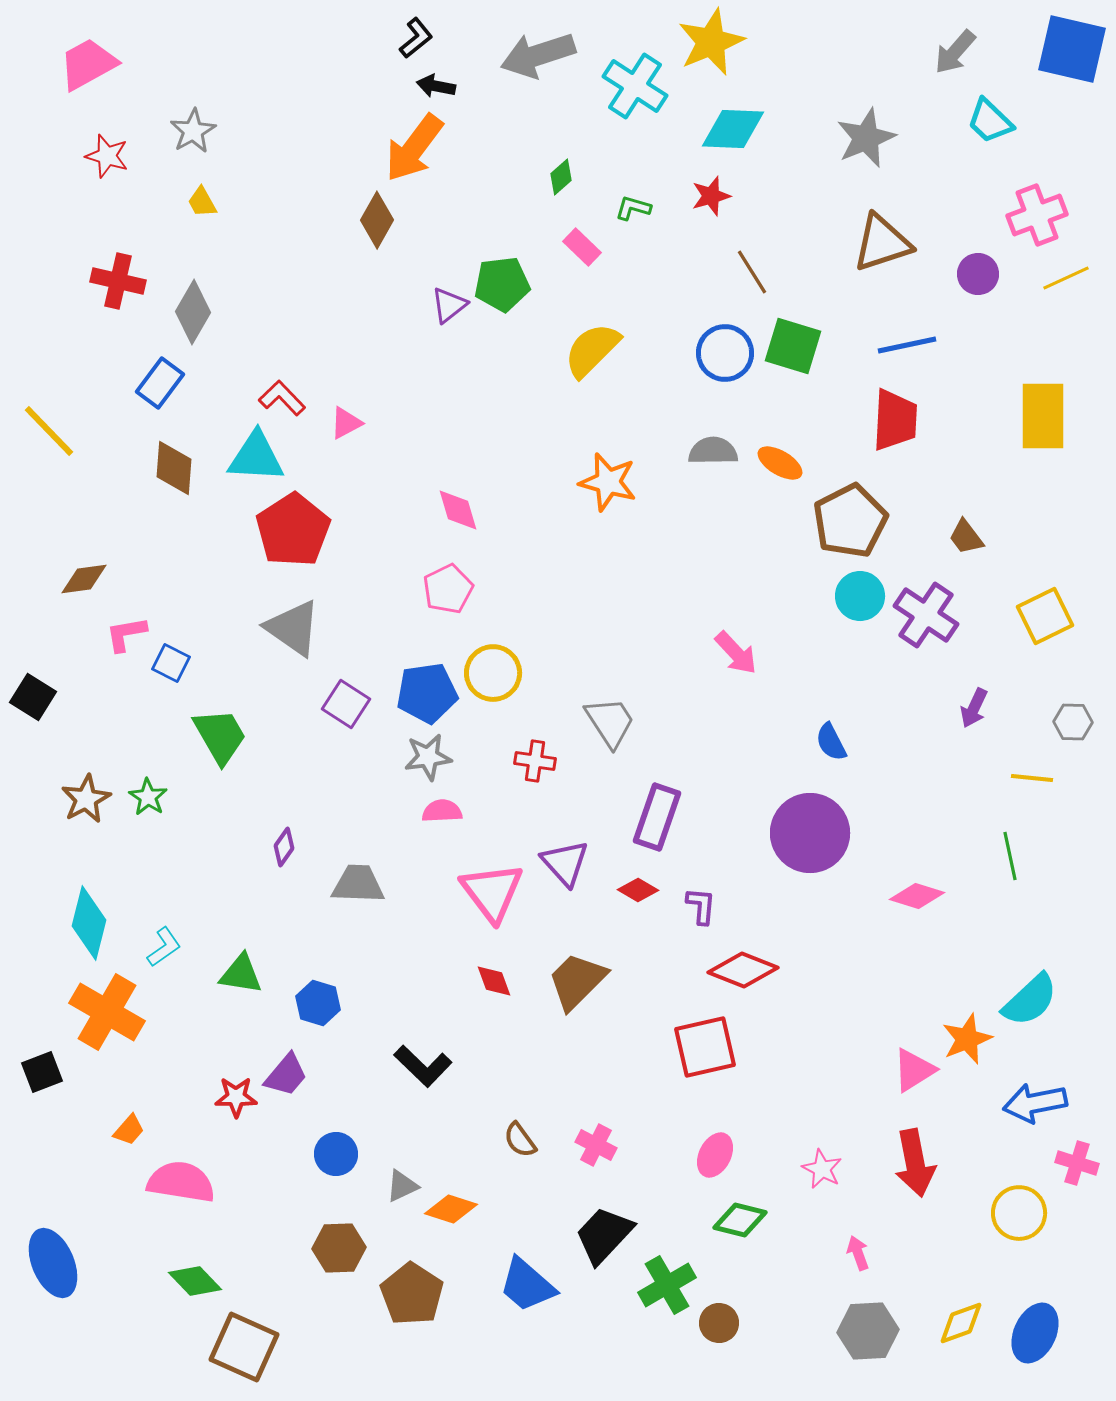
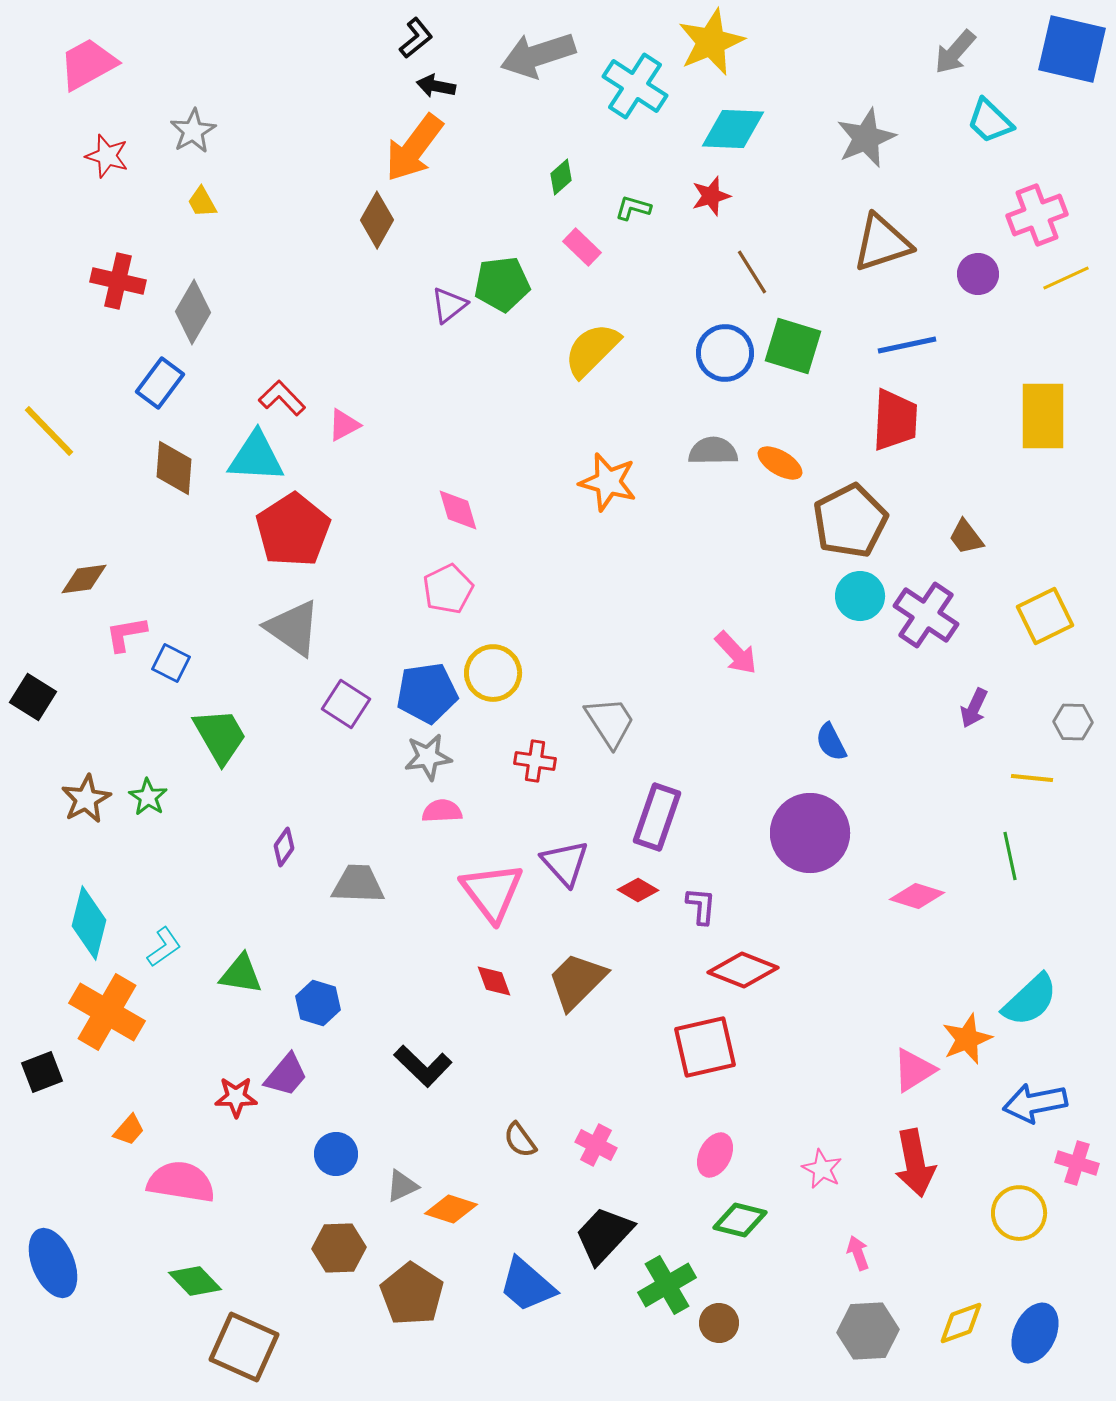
pink triangle at (346, 423): moved 2 px left, 2 px down
